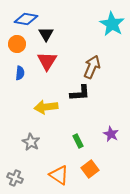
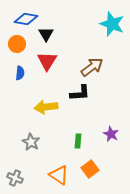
cyan star: rotated 10 degrees counterclockwise
brown arrow: rotated 30 degrees clockwise
green rectangle: rotated 32 degrees clockwise
